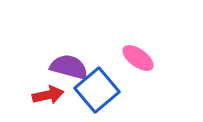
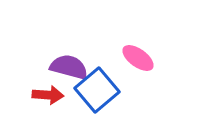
red arrow: rotated 16 degrees clockwise
